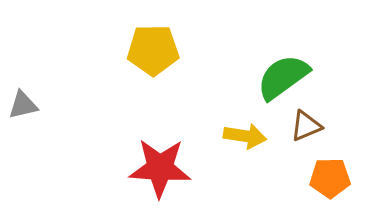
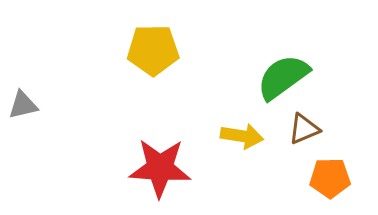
brown triangle: moved 2 px left, 3 px down
yellow arrow: moved 3 px left
